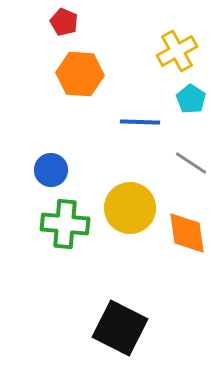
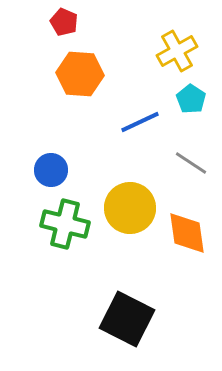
blue line: rotated 27 degrees counterclockwise
green cross: rotated 9 degrees clockwise
black square: moved 7 px right, 9 px up
